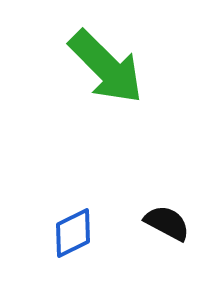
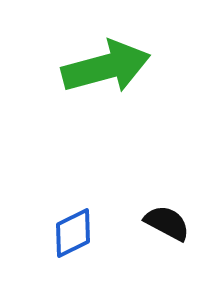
green arrow: rotated 60 degrees counterclockwise
